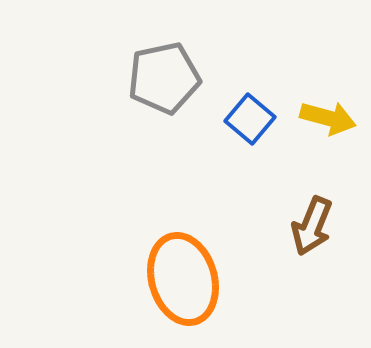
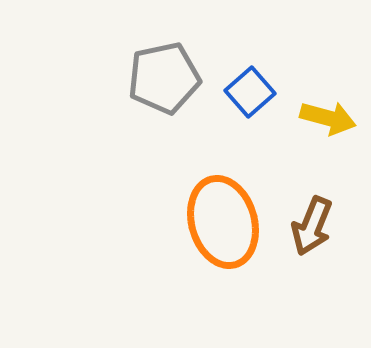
blue square: moved 27 px up; rotated 9 degrees clockwise
orange ellipse: moved 40 px right, 57 px up
